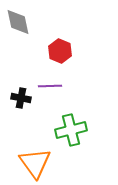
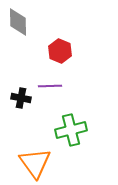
gray diamond: rotated 12 degrees clockwise
